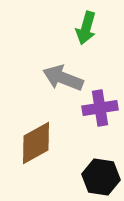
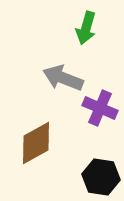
purple cross: rotated 32 degrees clockwise
